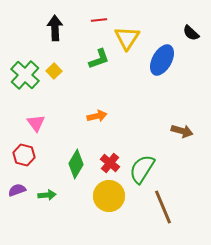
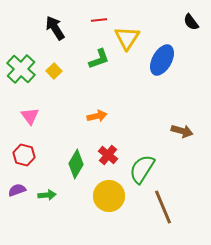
black arrow: rotated 30 degrees counterclockwise
black semicircle: moved 11 px up; rotated 12 degrees clockwise
green cross: moved 4 px left, 6 px up
pink triangle: moved 6 px left, 7 px up
red cross: moved 2 px left, 8 px up
